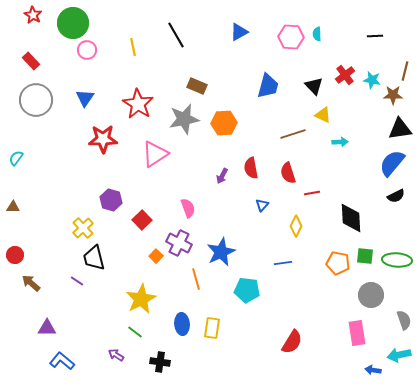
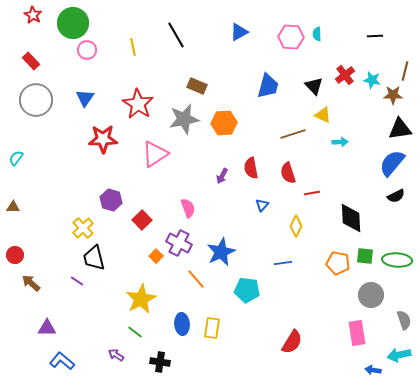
orange line at (196, 279): rotated 25 degrees counterclockwise
